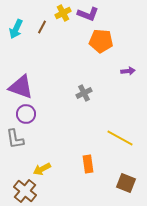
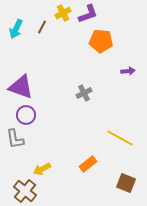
purple L-shape: rotated 40 degrees counterclockwise
purple circle: moved 1 px down
orange rectangle: rotated 60 degrees clockwise
